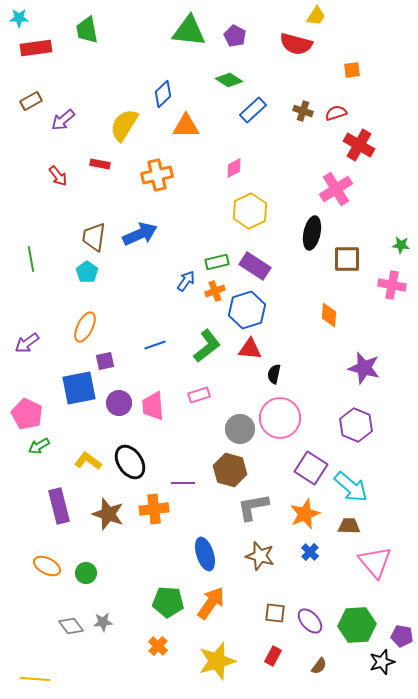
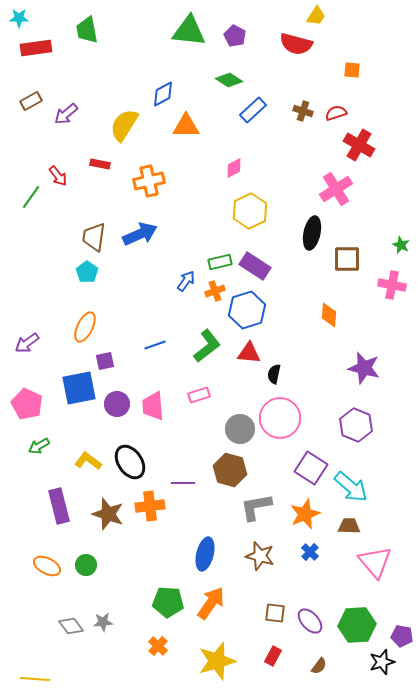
orange square at (352, 70): rotated 12 degrees clockwise
blue diamond at (163, 94): rotated 16 degrees clockwise
purple arrow at (63, 120): moved 3 px right, 6 px up
orange cross at (157, 175): moved 8 px left, 6 px down
green star at (401, 245): rotated 18 degrees clockwise
green line at (31, 259): moved 62 px up; rotated 45 degrees clockwise
green rectangle at (217, 262): moved 3 px right
red triangle at (250, 349): moved 1 px left, 4 px down
purple circle at (119, 403): moved 2 px left, 1 px down
pink pentagon at (27, 414): moved 10 px up
gray L-shape at (253, 507): moved 3 px right
orange cross at (154, 509): moved 4 px left, 3 px up
blue ellipse at (205, 554): rotated 32 degrees clockwise
green circle at (86, 573): moved 8 px up
